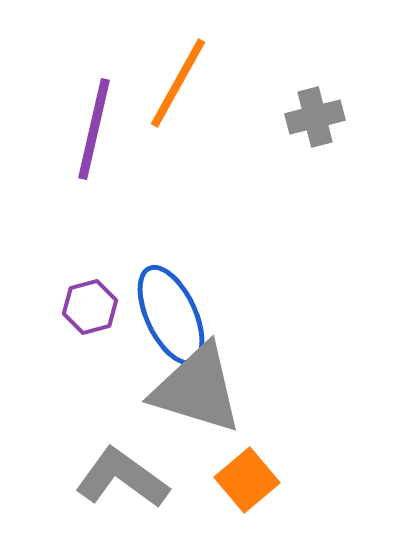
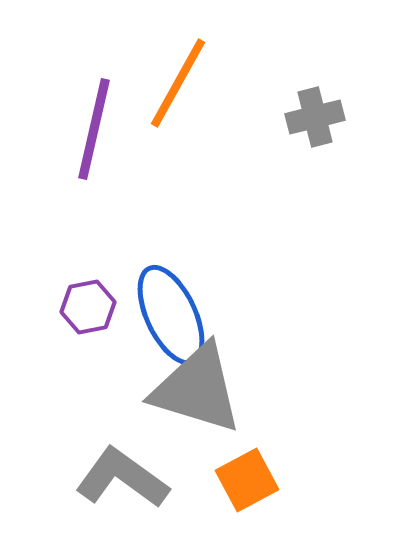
purple hexagon: moved 2 px left; rotated 4 degrees clockwise
orange square: rotated 12 degrees clockwise
